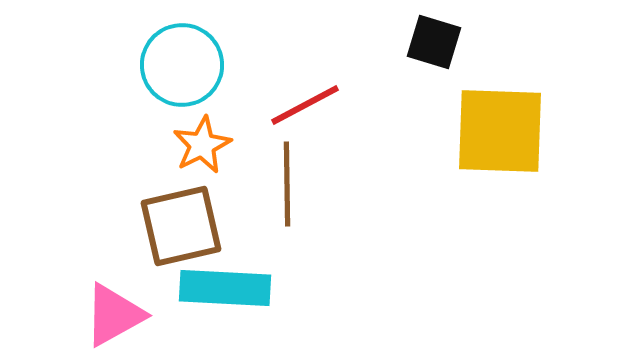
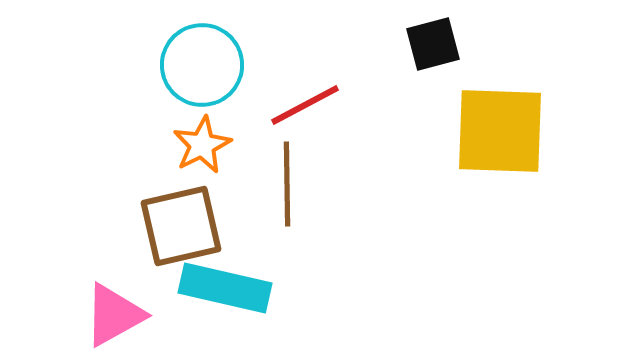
black square: moved 1 px left, 2 px down; rotated 32 degrees counterclockwise
cyan circle: moved 20 px right
cyan rectangle: rotated 10 degrees clockwise
